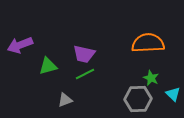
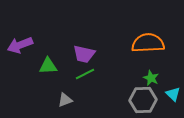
green triangle: rotated 12 degrees clockwise
gray hexagon: moved 5 px right, 1 px down
